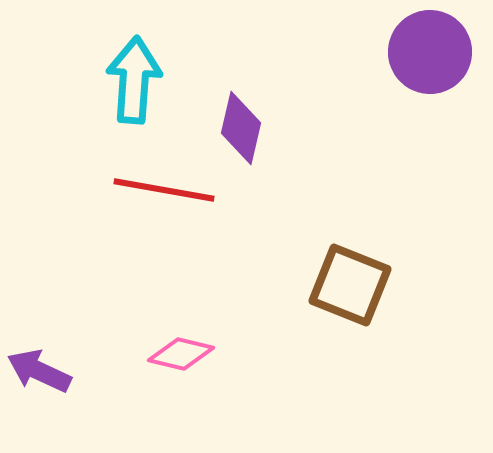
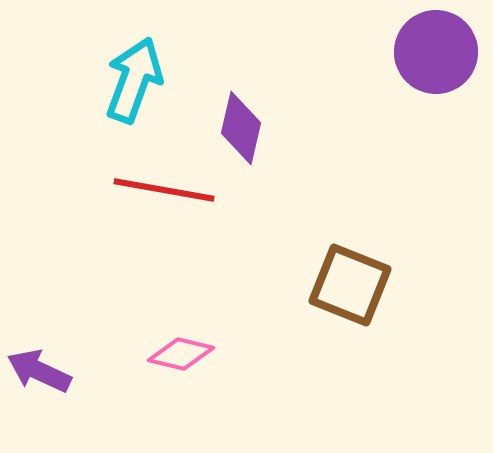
purple circle: moved 6 px right
cyan arrow: rotated 16 degrees clockwise
